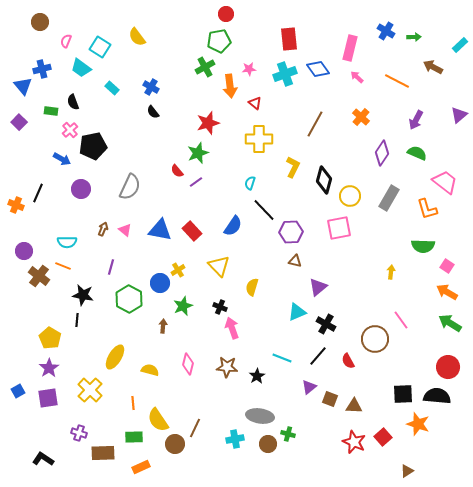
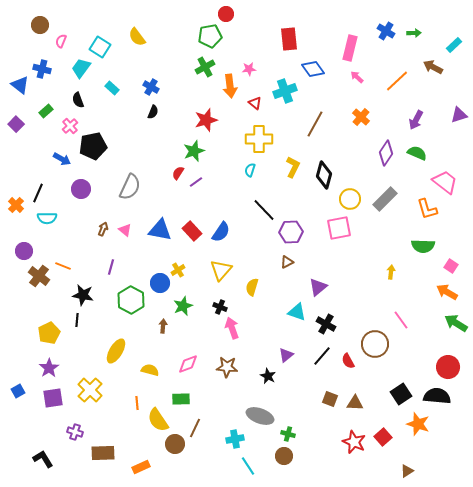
brown circle at (40, 22): moved 3 px down
green arrow at (414, 37): moved 4 px up
pink semicircle at (66, 41): moved 5 px left
green pentagon at (219, 41): moved 9 px left, 5 px up
cyan rectangle at (460, 45): moved 6 px left
cyan trapezoid at (81, 68): rotated 90 degrees clockwise
blue cross at (42, 69): rotated 30 degrees clockwise
blue diamond at (318, 69): moved 5 px left
cyan cross at (285, 74): moved 17 px down
orange line at (397, 81): rotated 70 degrees counterclockwise
blue triangle at (23, 86): moved 3 px left, 1 px up; rotated 12 degrees counterclockwise
black semicircle at (73, 102): moved 5 px right, 2 px up
green rectangle at (51, 111): moved 5 px left; rotated 48 degrees counterclockwise
black semicircle at (153, 112): rotated 120 degrees counterclockwise
purple triangle at (459, 115): rotated 24 degrees clockwise
purple square at (19, 122): moved 3 px left, 2 px down
red star at (208, 123): moved 2 px left, 3 px up
pink cross at (70, 130): moved 4 px up
green star at (198, 153): moved 4 px left, 2 px up
purple diamond at (382, 153): moved 4 px right
red semicircle at (177, 171): moved 1 px right, 2 px down; rotated 72 degrees clockwise
black diamond at (324, 180): moved 5 px up
cyan semicircle at (250, 183): moved 13 px up
yellow circle at (350, 196): moved 3 px down
gray rectangle at (389, 198): moved 4 px left, 1 px down; rotated 15 degrees clockwise
orange cross at (16, 205): rotated 21 degrees clockwise
blue semicircle at (233, 226): moved 12 px left, 6 px down
cyan semicircle at (67, 242): moved 20 px left, 24 px up
brown triangle at (295, 261): moved 8 px left, 1 px down; rotated 40 degrees counterclockwise
yellow triangle at (219, 266): moved 2 px right, 4 px down; rotated 25 degrees clockwise
pink square at (447, 266): moved 4 px right
green hexagon at (129, 299): moved 2 px right, 1 px down
cyan triangle at (297, 312): rotated 42 degrees clockwise
green arrow at (450, 323): moved 6 px right
yellow pentagon at (50, 338): moved 1 px left, 5 px up; rotated 15 degrees clockwise
brown circle at (375, 339): moved 5 px down
black line at (318, 356): moved 4 px right
yellow ellipse at (115, 357): moved 1 px right, 6 px up
cyan line at (282, 358): moved 34 px left, 108 px down; rotated 36 degrees clockwise
pink diamond at (188, 364): rotated 55 degrees clockwise
black star at (257, 376): moved 11 px right; rotated 14 degrees counterclockwise
purple triangle at (309, 387): moved 23 px left, 32 px up
black square at (403, 394): moved 2 px left; rotated 30 degrees counterclockwise
purple square at (48, 398): moved 5 px right
orange line at (133, 403): moved 4 px right
brown triangle at (354, 406): moved 1 px right, 3 px up
gray ellipse at (260, 416): rotated 12 degrees clockwise
purple cross at (79, 433): moved 4 px left, 1 px up
green rectangle at (134, 437): moved 47 px right, 38 px up
brown circle at (268, 444): moved 16 px right, 12 px down
black L-shape at (43, 459): rotated 25 degrees clockwise
